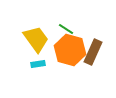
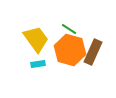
green line: moved 3 px right
